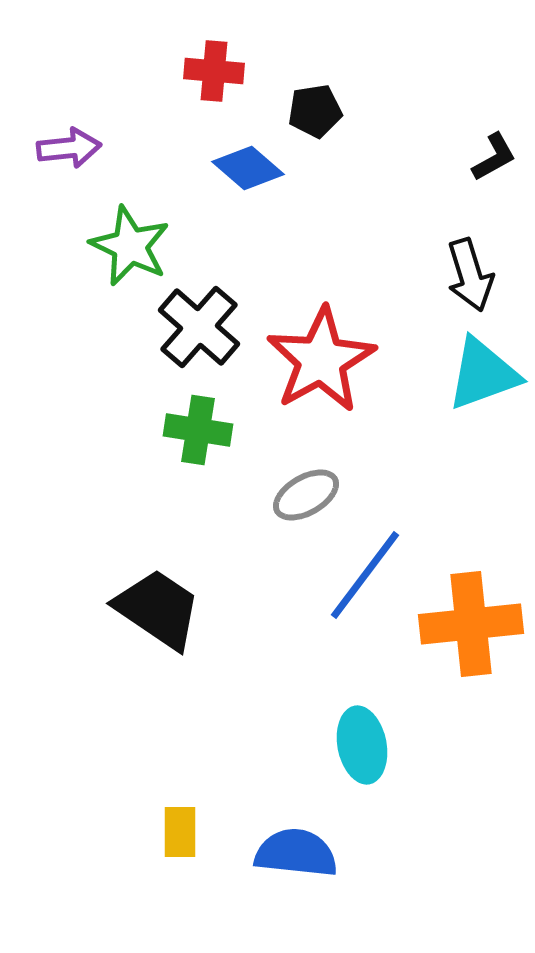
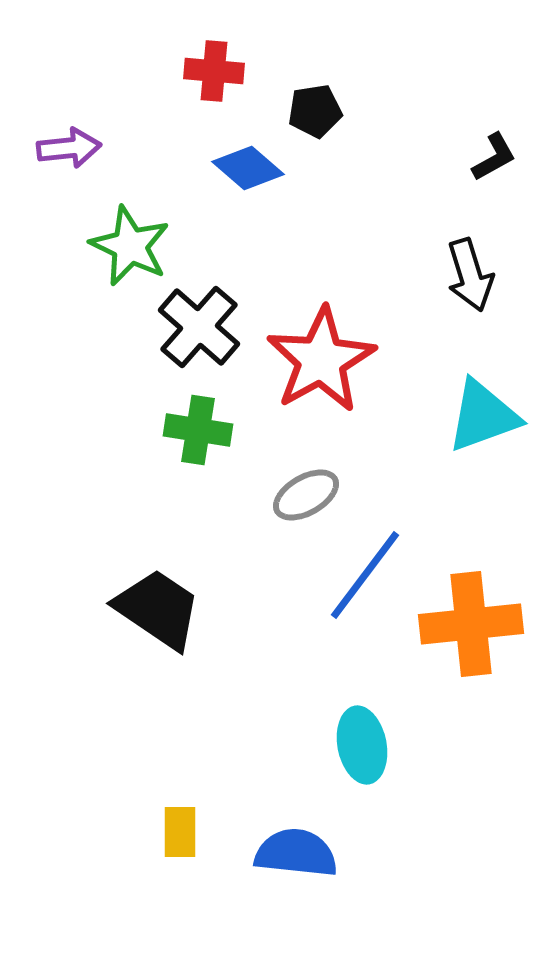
cyan triangle: moved 42 px down
